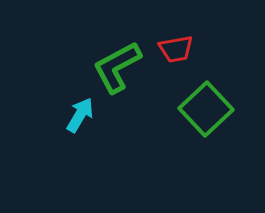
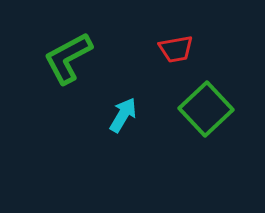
green L-shape: moved 49 px left, 9 px up
cyan arrow: moved 43 px right
